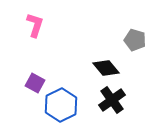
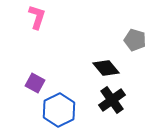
pink L-shape: moved 2 px right, 8 px up
blue hexagon: moved 2 px left, 5 px down
